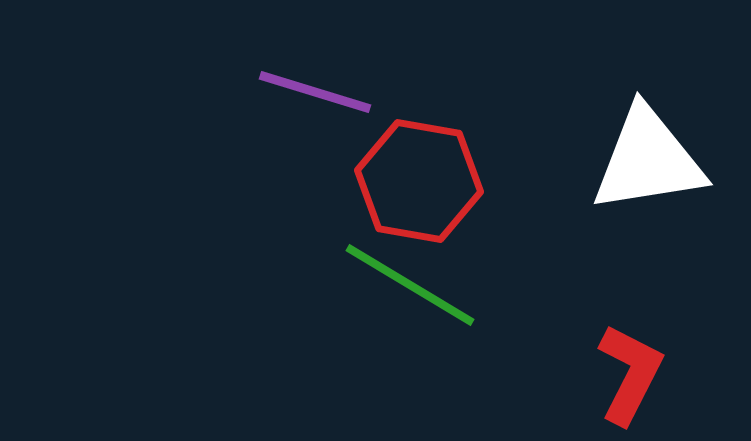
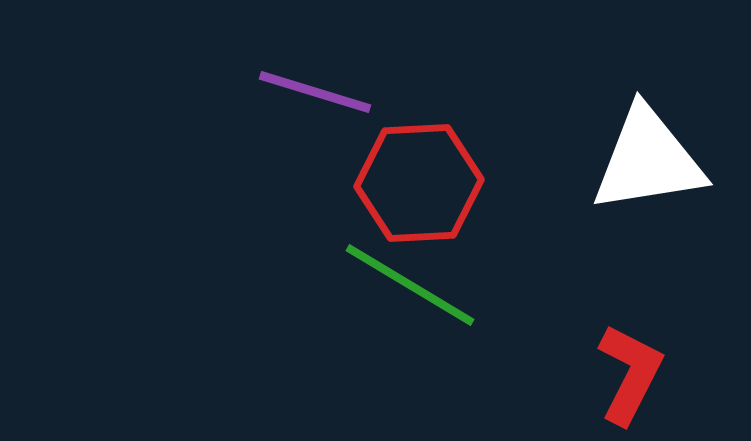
red hexagon: moved 2 px down; rotated 13 degrees counterclockwise
